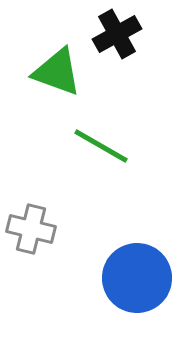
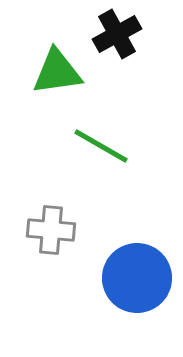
green triangle: rotated 28 degrees counterclockwise
gray cross: moved 20 px right, 1 px down; rotated 9 degrees counterclockwise
